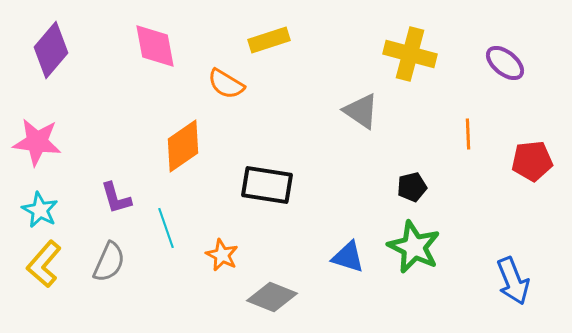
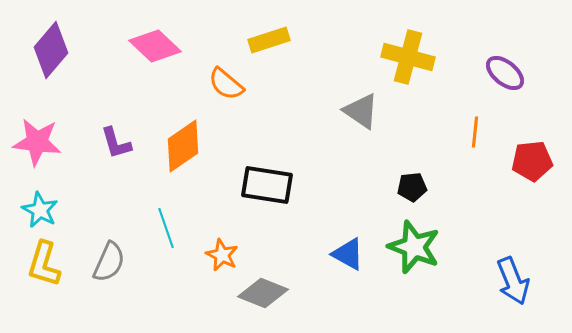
pink diamond: rotated 36 degrees counterclockwise
yellow cross: moved 2 px left, 3 px down
purple ellipse: moved 10 px down
orange semicircle: rotated 9 degrees clockwise
orange line: moved 7 px right, 2 px up; rotated 8 degrees clockwise
black pentagon: rotated 8 degrees clockwise
purple L-shape: moved 55 px up
green star: rotated 4 degrees counterclockwise
blue triangle: moved 3 px up; rotated 12 degrees clockwise
yellow L-shape: rotated 24 degrees counterclockwise
gray diamond: moved 9 px left, 4 px up
